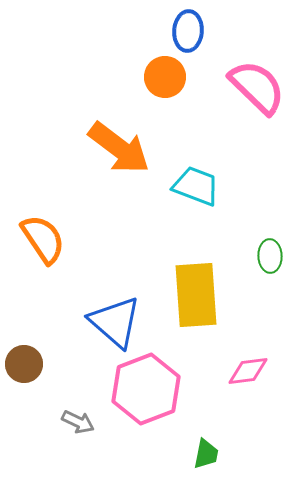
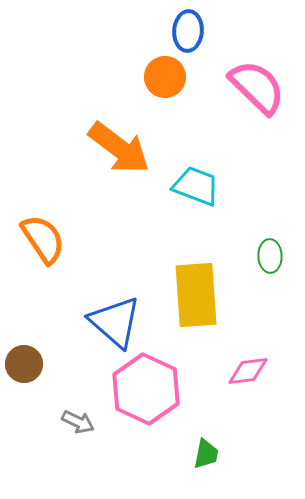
pink hexagon: rotated 14 degrees counterclockwise
